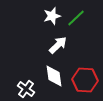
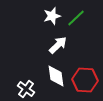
white diamond: moved 2 px right
